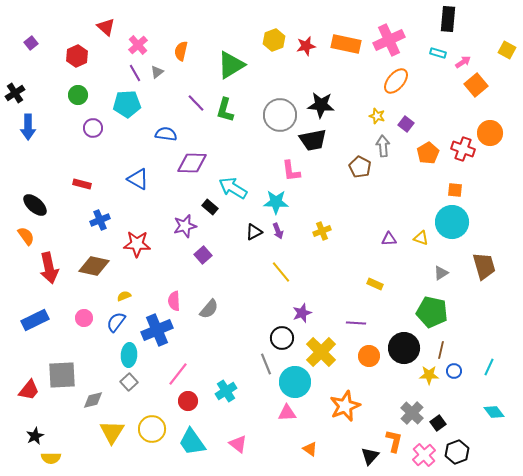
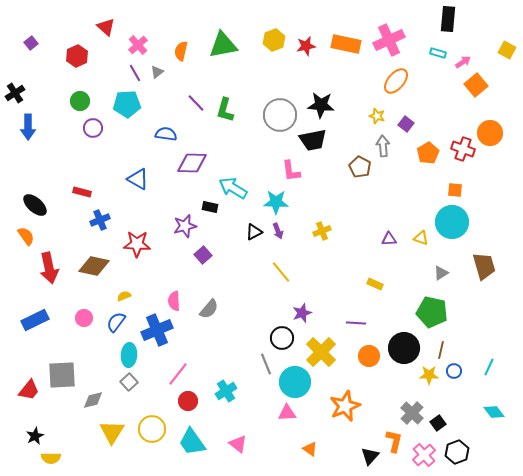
green triangle at (231, 65): moved 8 px left, 20 px up; rotated 20 degrees clockwise
green circle at (78, 95): moved 2 px right, 6 px down
red rectangle at (82, 184): moved 8 px down
black rectangle at (210, 207): rotated 28 degrees counterclockwise
